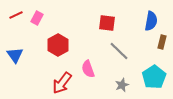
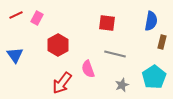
gray line: moved 4 px left, 3 px down; rotated 30 degrees counterclockwise
